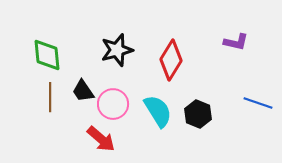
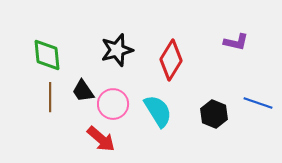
black hexagon: moved 16 px right
